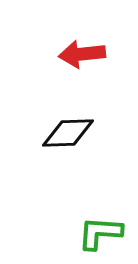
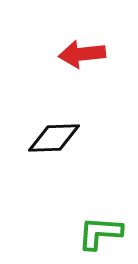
black diamond: moved 14 px left, 5 px down
